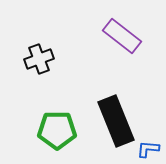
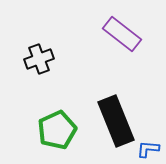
purple rectangle: moved 2 px up
green pentagon: rotated 24 degrees counterclockwise
